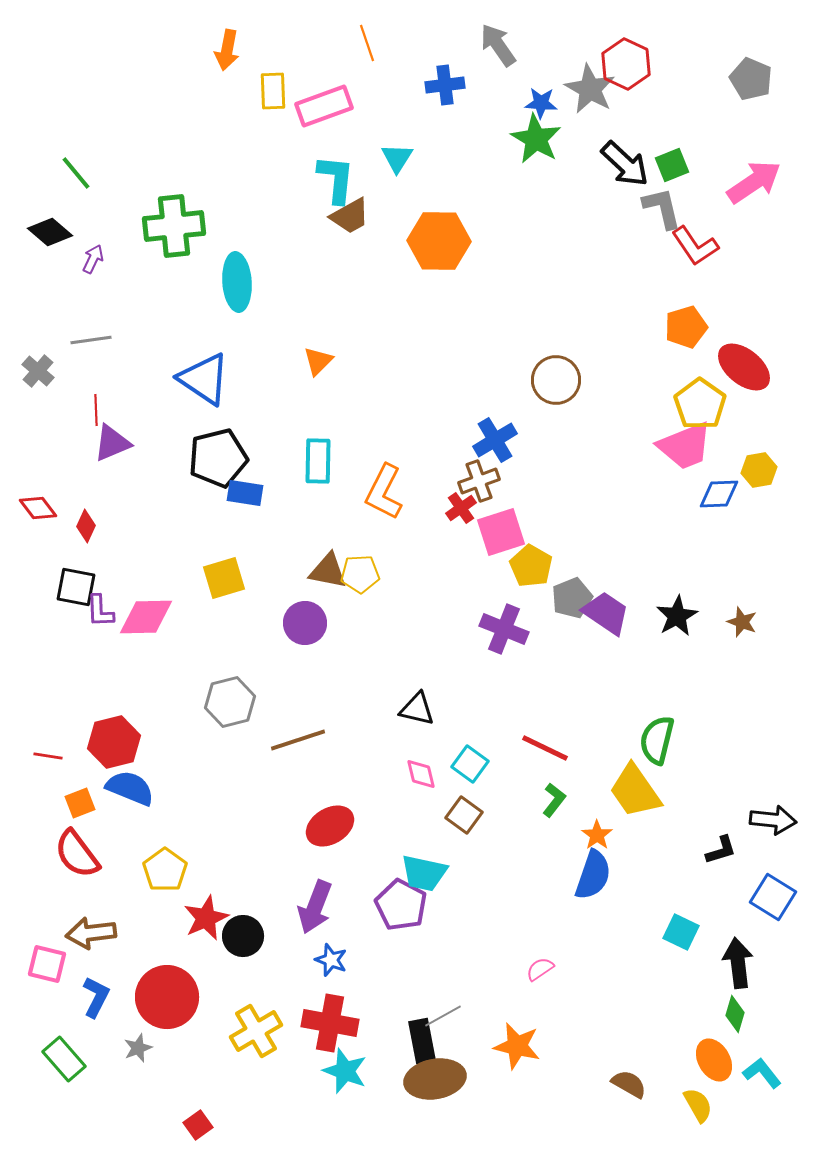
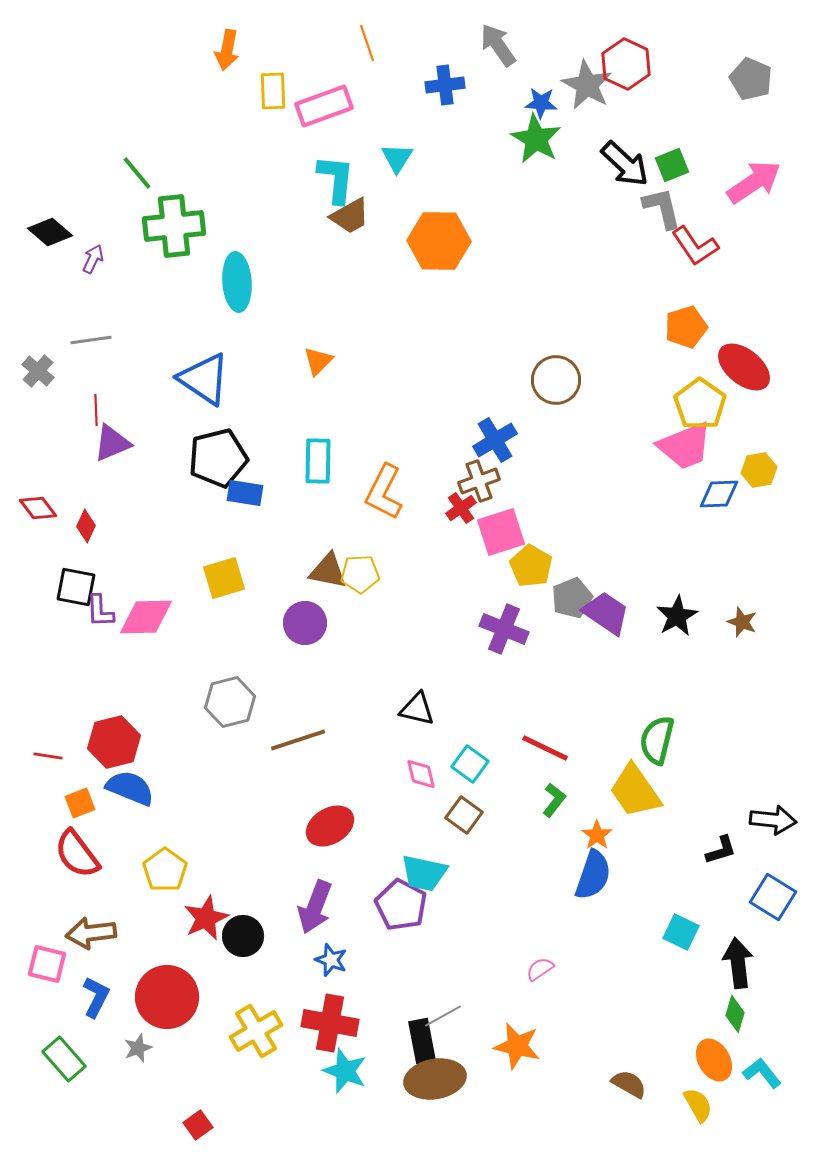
gray star at (590, 89): moved 3 px left, 4 px up
green line at (76, 173): moved 61 px right
